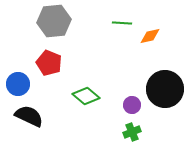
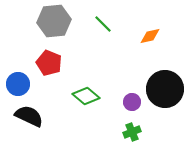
green line: moved 19 px left, 1 px down; rotated 42 degrees clockwise
purple circle: moved 3 px up
